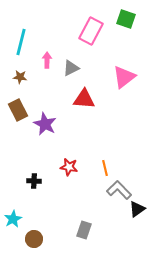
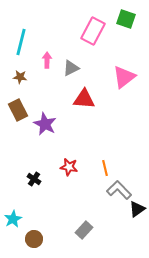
pink rectangle: moved 2 px right
black cross: moved 2 px up; rotated 32 degrees clockwise
gray rectangle: rotated 24 degrees clockwise
